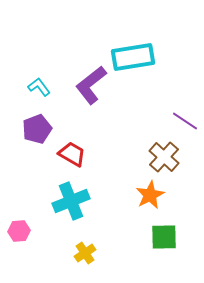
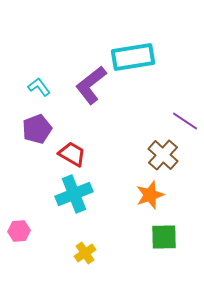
brown cross: moved 1 px left, 2 px up
orange star: rotated 8 degrees clockwise
cyan cross: moved 3 px right, 7 px up
